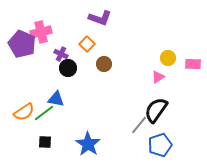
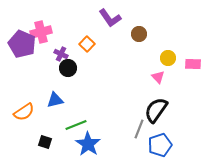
purple L-shape: moved 10 px right; rotated 35 degrees clockwise
brown circle: moved 35 px right, 30 px up
pink triangle: rotated 40 degrees counterclockwise
blue triangle: moved 1 px left, 1 px down; rotated 24 degrees counterclockwise
green line: moved 32 px right, 12 px down; rotated 15 degrees clockwise
gray line: moved 4 px down; rotated 18 degrees counterclockwise
black square: rotated 16 degrees clockwise
